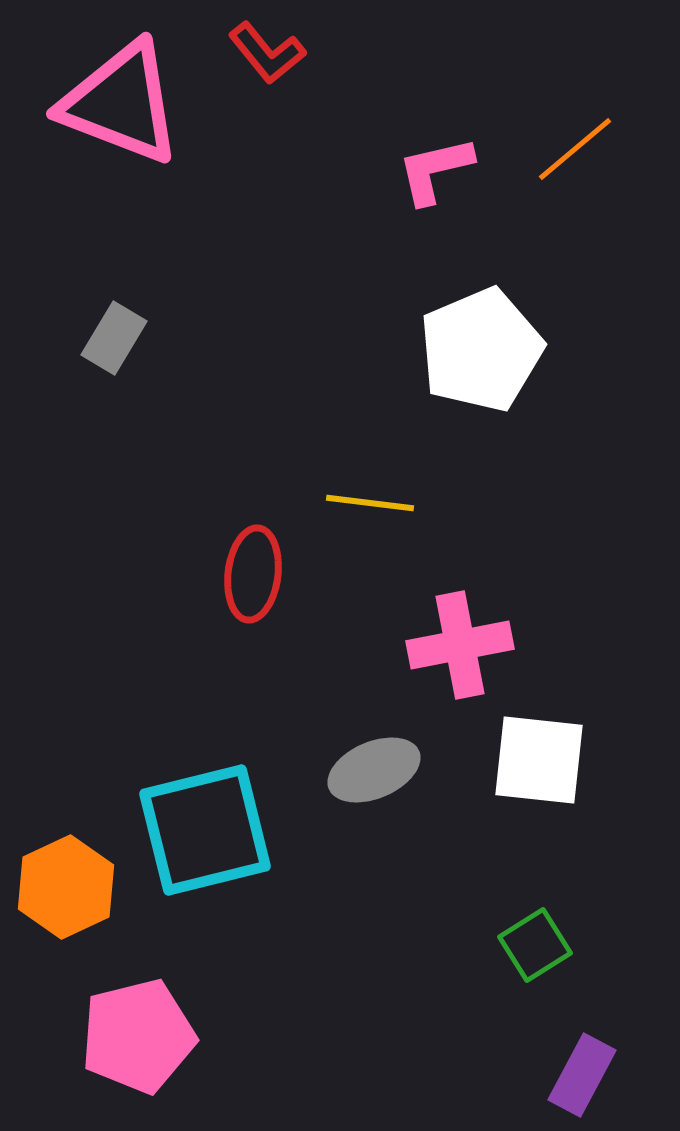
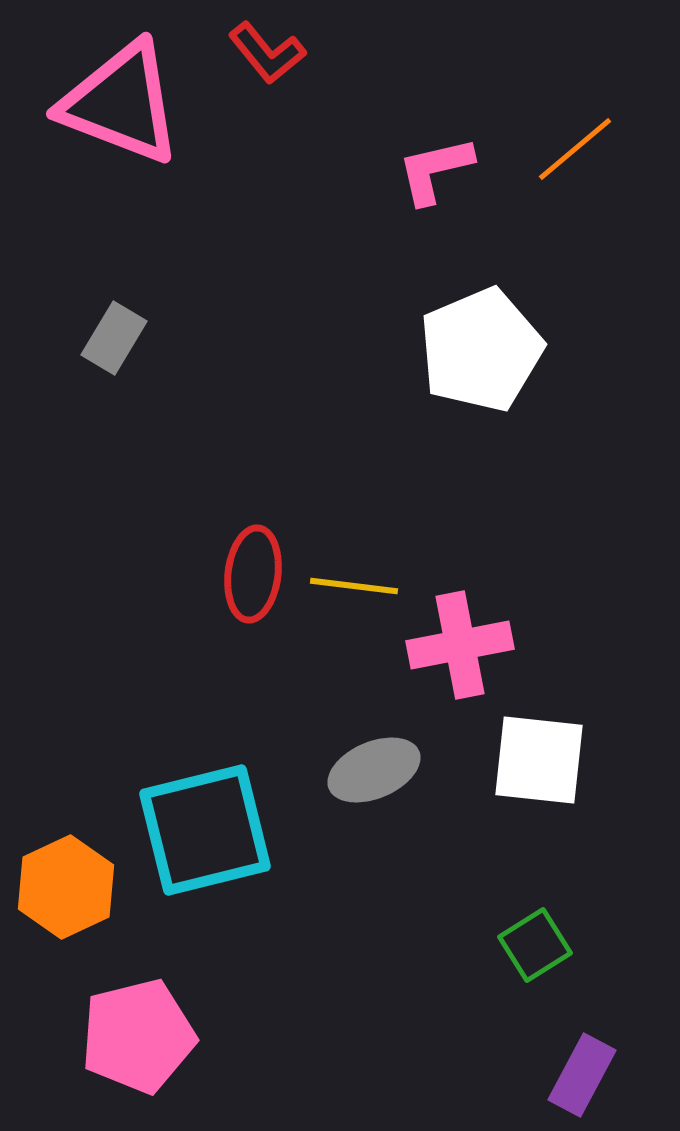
yellow line: moved 16 px left, 83 px down
